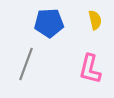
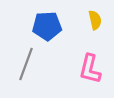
blue pentagon: moved 2 px left, 3 px down
